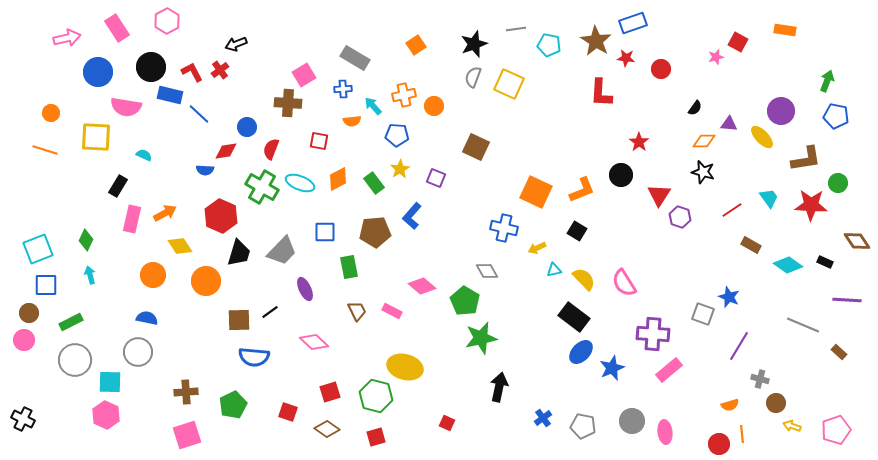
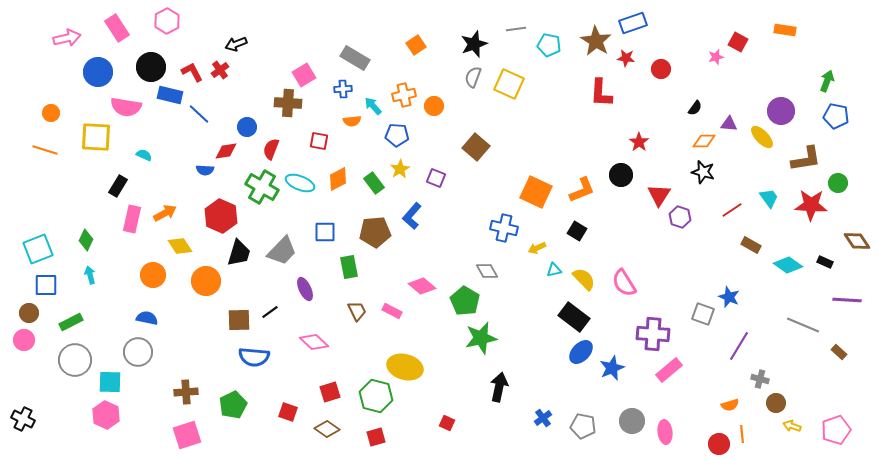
brown square at (476, 147): rotated 16 degrees clockwise
